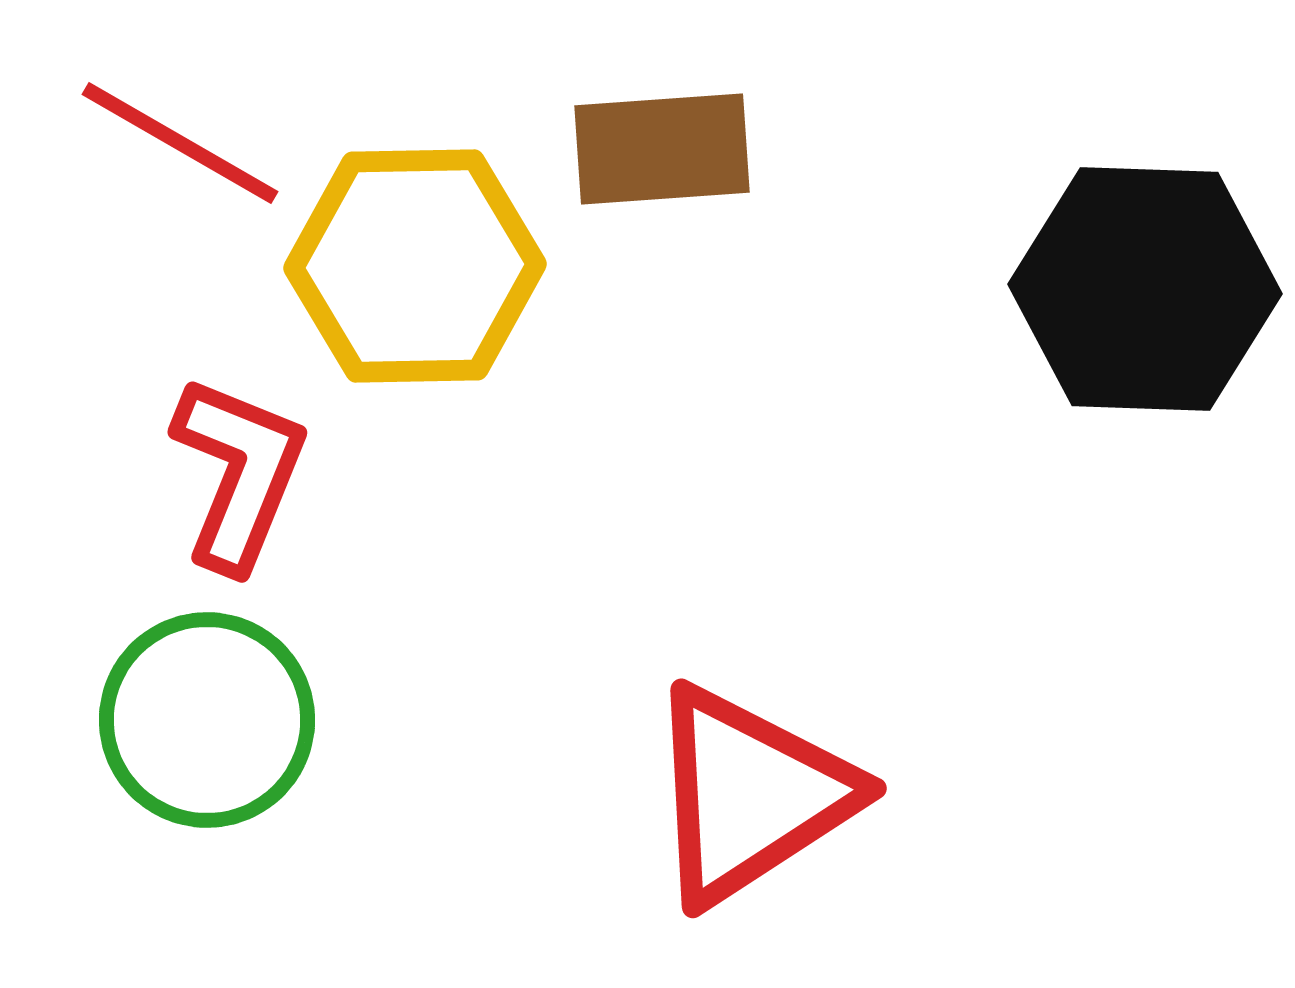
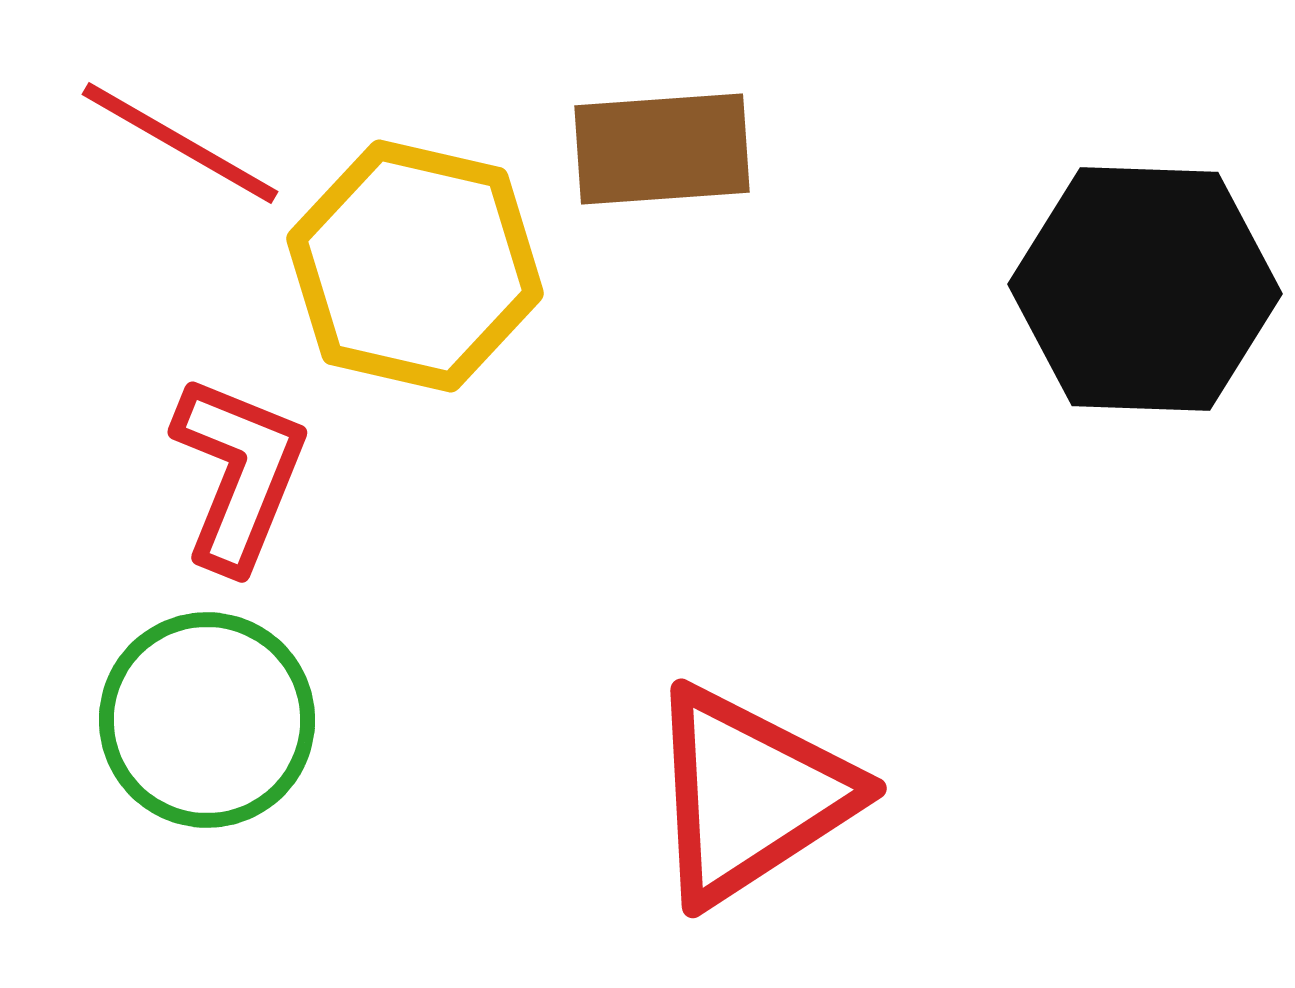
yellow hexagon: rotated 14 degrees clockwise
